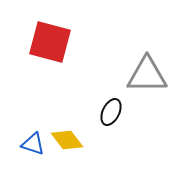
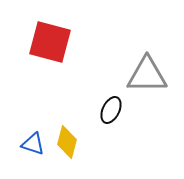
black ellipse: moved 2 px up
yellow diamond: moved 2 px down; rotated 52 degrees clockwise
